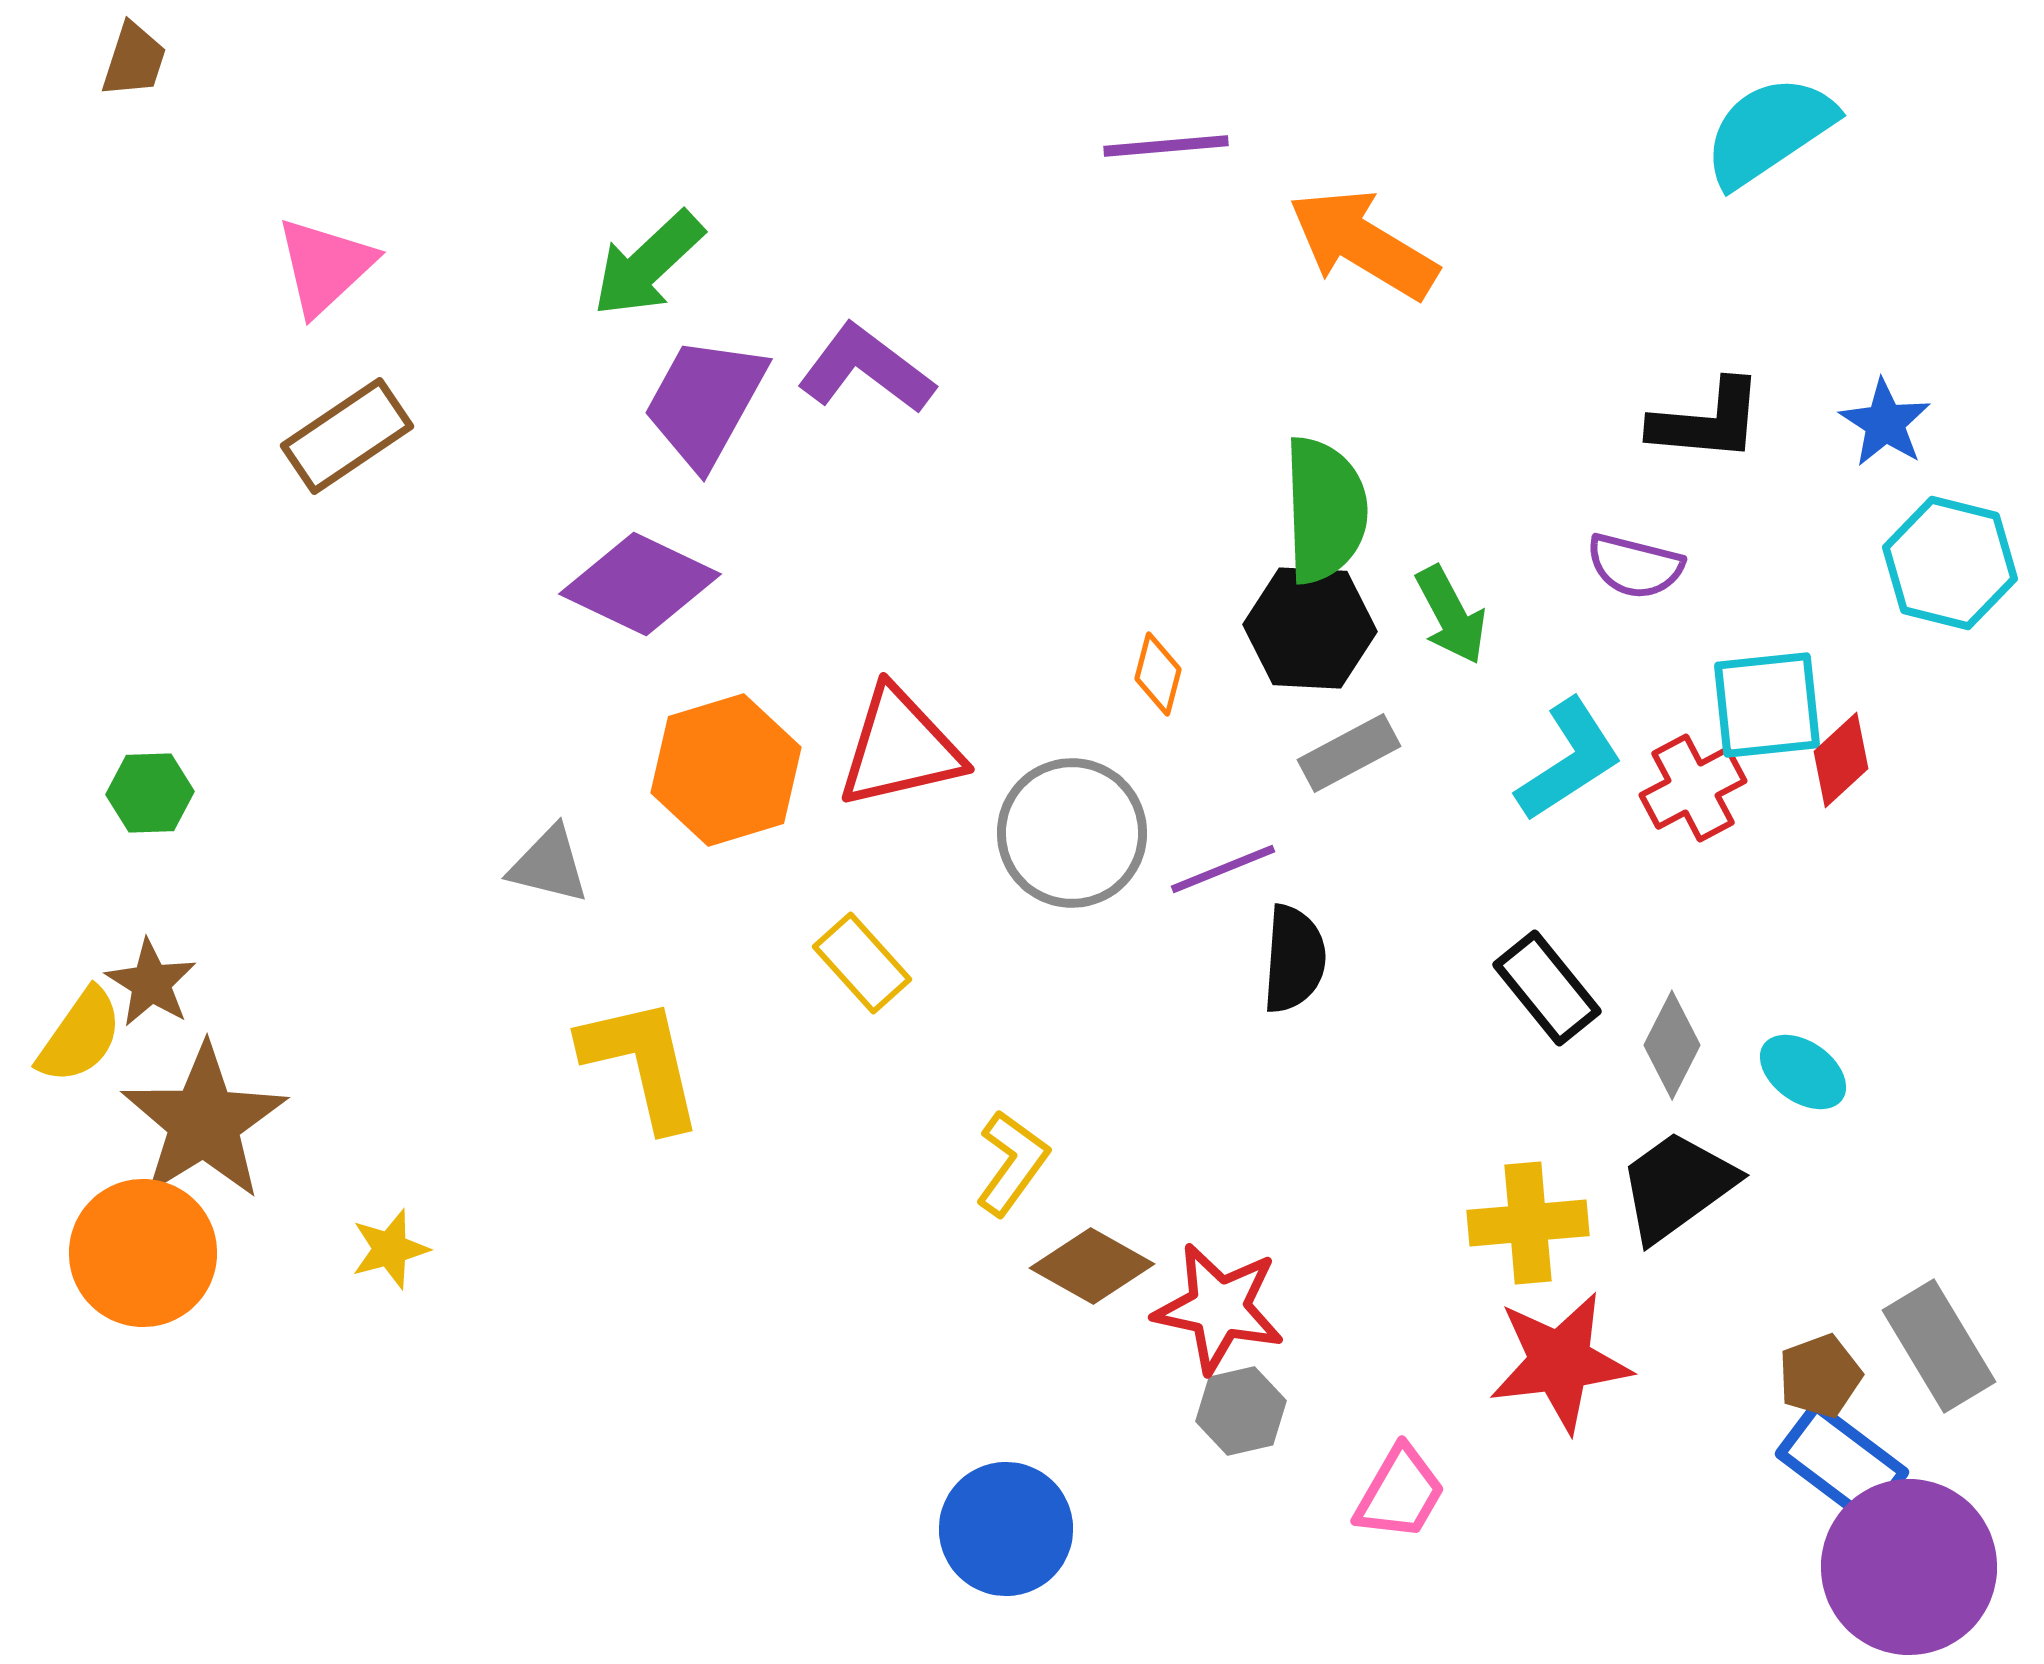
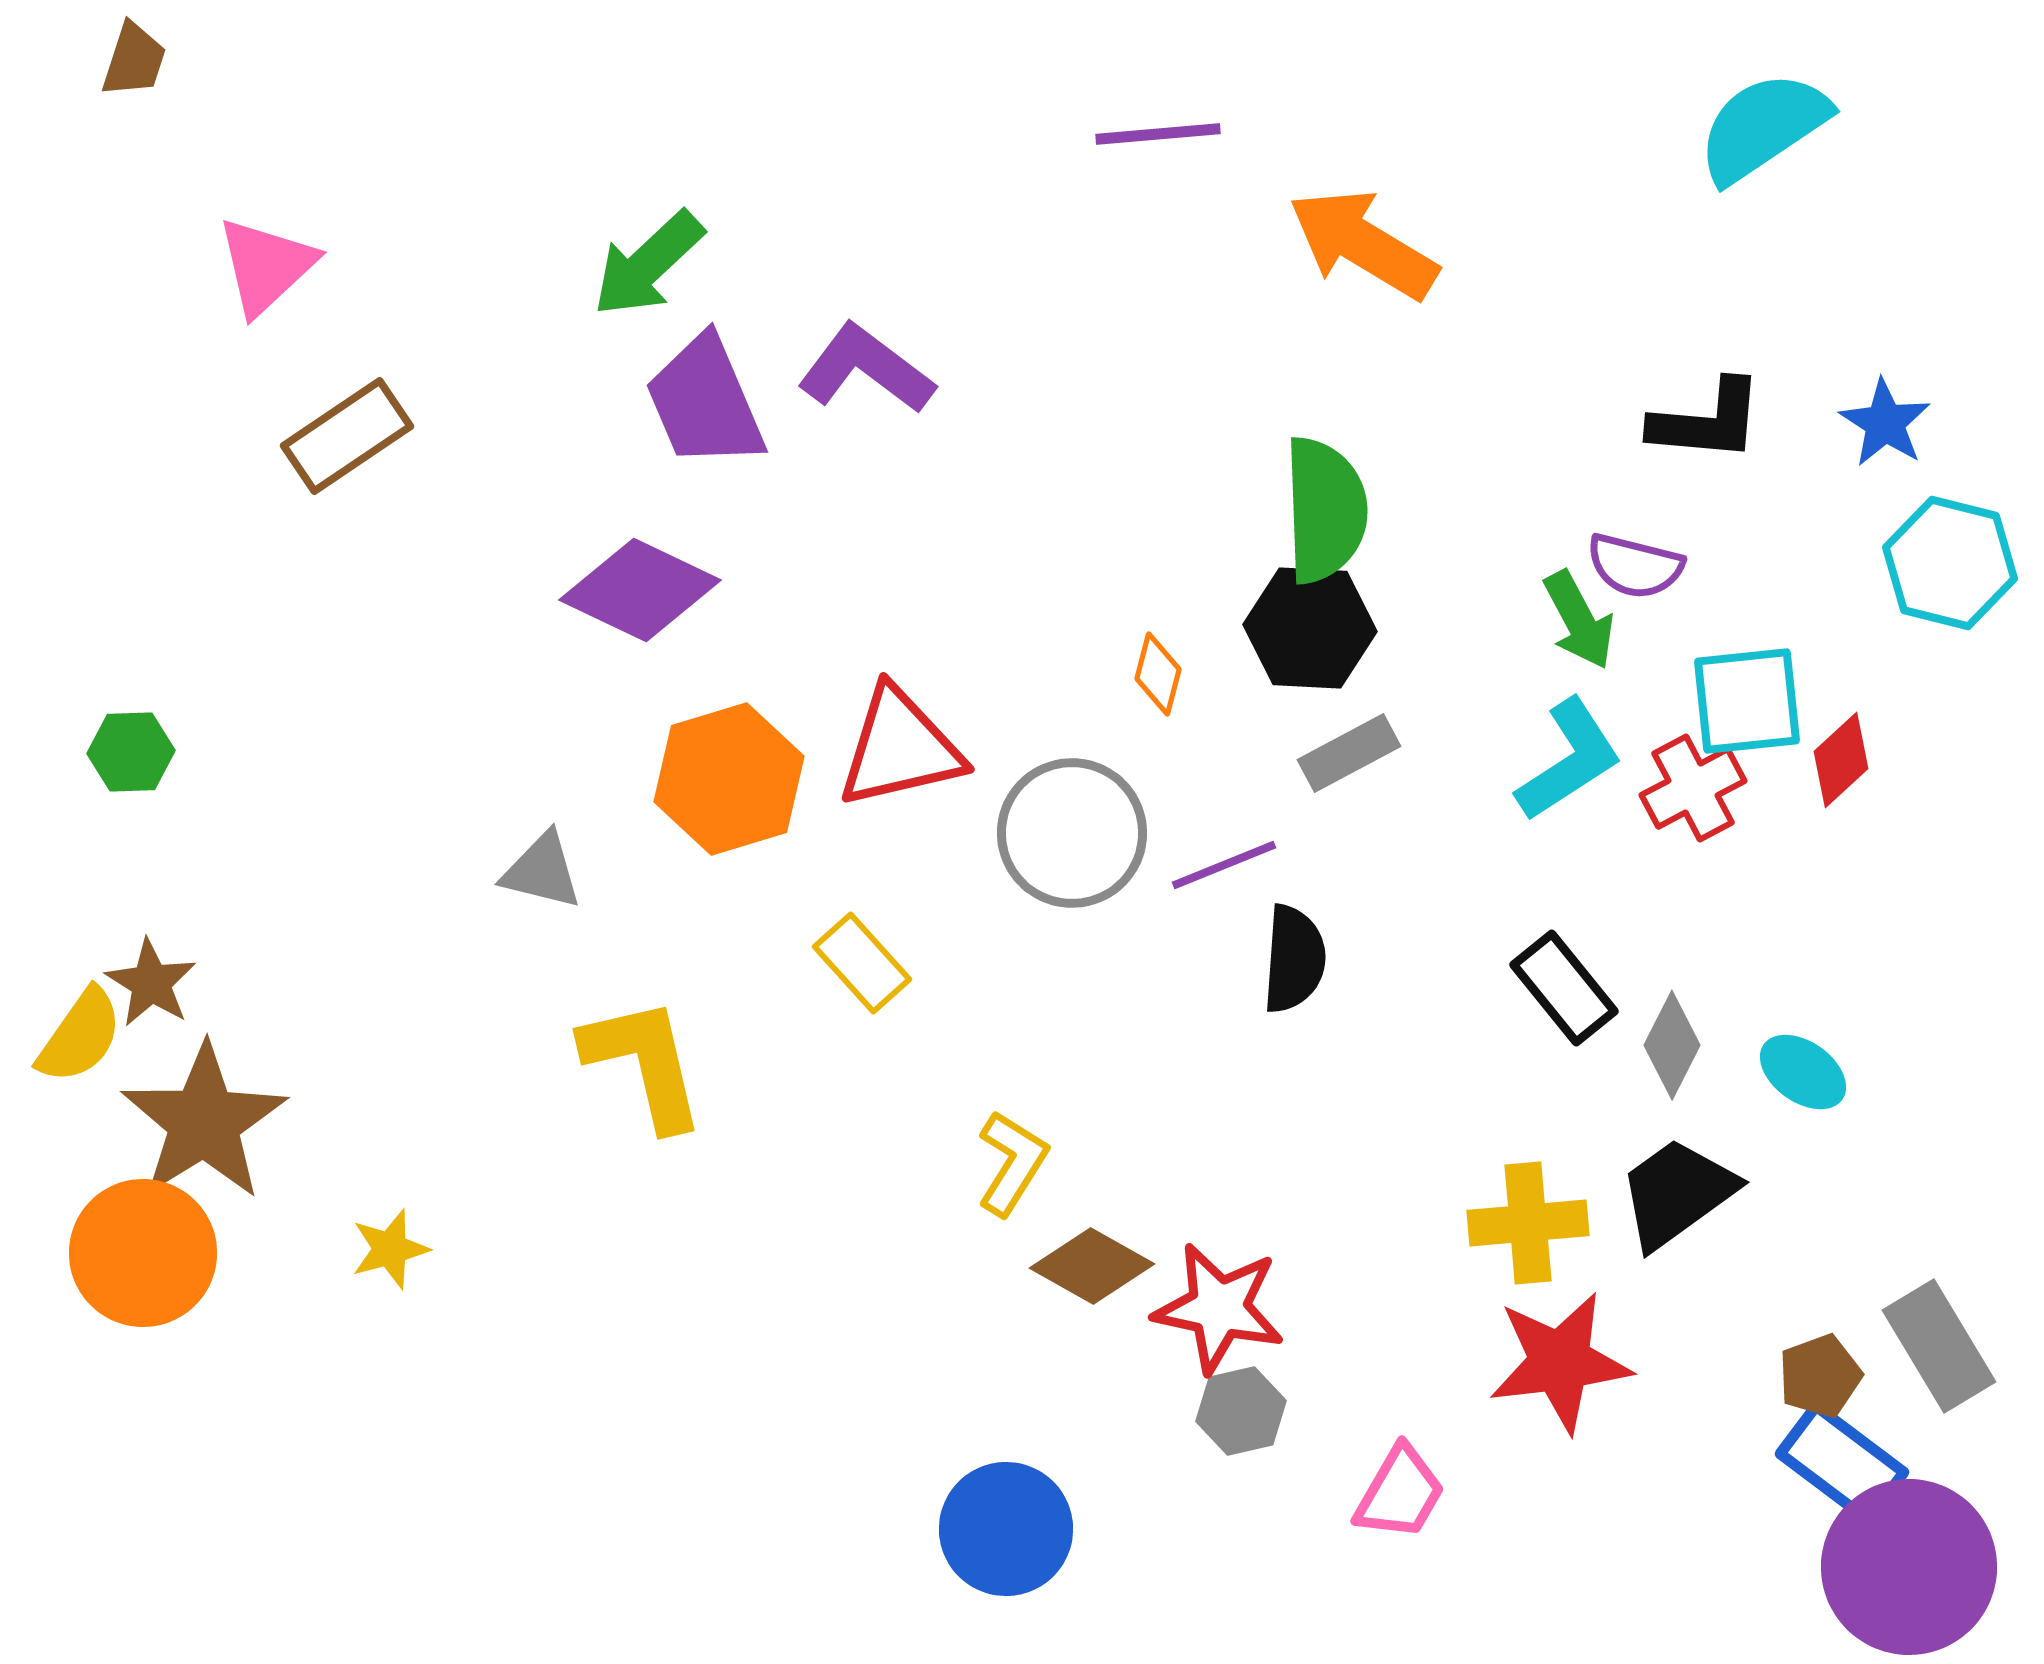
cyan semicircle at (1769, 131): moved 6 px left, 4 px up
purple line at (1166, 146): moved 8 px left, 12 px up
pink triangle at (325, 266): moved 59 px left
purple trapezoid at (705, 402): rotated 52 degrees counterclockwise
purple diamond at (640, 584): moved 6 px down
green arrow at (1451, 615): moved 128 px right, 5 px down
cyan square at (1767, 705): moved 20 px left, 4 px up
orange hexagon at (726, 770): moved 3 px right, 9 px down
green hexagon at (150, 793): moved 19 px left, 41 px up
gray triangle at (549, 865): moved 7 px left, 6 px down
purple line at (1223, 869): moved 1 px right, 4 px up
black rectangle at (1547, 988): moved 17 px right
yellow L-shape at (642, 1063): moved 2 px right
yellow L-shape at (1012, 1163): rotated 4 degrees counterclockwise
black trapezoid at (1677, 1186): moved 7 px down
